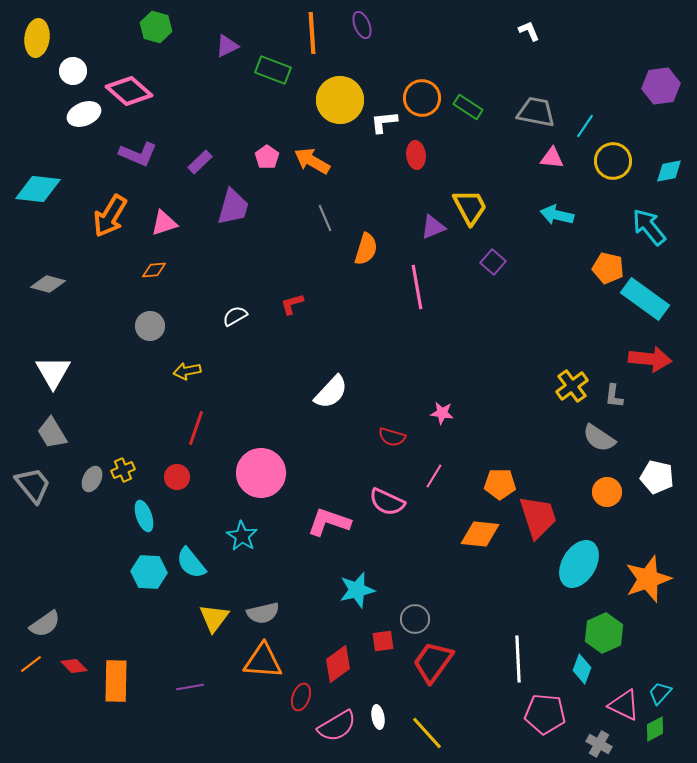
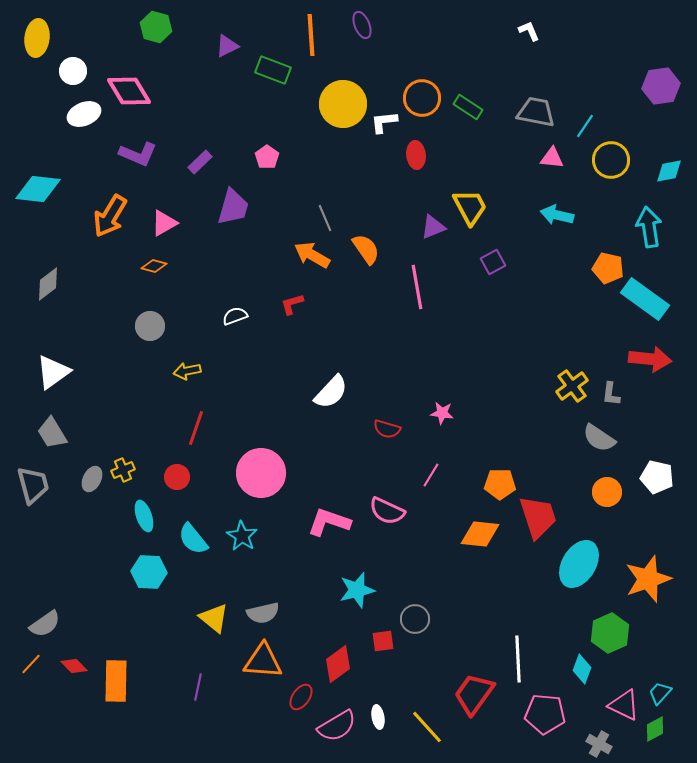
orange line at (312, 33): moved 1 px left, 2 px down
pink diamond at (129, 91): rotated 18 degrees clockwise
yellow circle at (340, 100): moved 3 px right, 4 px down
orange arrow at (312, 161): moved 94 px down
yellow circle at (613, 161): moved 2 px left, 1 px up
pink triangle at (164, 223): rotated 12 degrees counterclockwise
cyan arrow at (649, 227): rotated 30 degrees clockwise
orange semicircle at (366, 249): rotated 52 degrees counterclockwise
purple square at (493, 262): rotated 20 degrees clockwise
orange diamond at (154, 270): moved 4 px up; rotated 20 degrees clockwise
gray diamond at (48, 284): rotated 52 degrees counterclockwise
white semicircle at (235, 316): rotated 10 degrees clockwise
white triangle at (53, 372): rotated 24 degrees clockwise
gray L-shape at (614, 396): moved 3 px left, 2 px up
red semicircle at (392, 437): moved 5 px left, 8 px up
pink line at (434, 476): moved 3 px left, 1 px up
gray trapezoid at (33, 485): rotated 24 degrees clockwise
pink semicircle at (387, 502): moved 9 px down
cyan semicircle at (191, 563): moved 2 px right, 24 px up
yellow triangle at (214, 618): rotated 28 degrees counterclockwise
green hexagon at (604, 633): moved 6 px right
red trapezoid at (433, 662): moved 41 px right, 32 px down
orange line at (31, 664): rotated 10 degrees counterclockwise
purple line at (190, 687): moved 8 px right; rotated 68 degrees counterclockwise
red ellipse at (301, 697): rotated 16 degrees clockwise
yellow line at (427, 733): moved 6 px up
